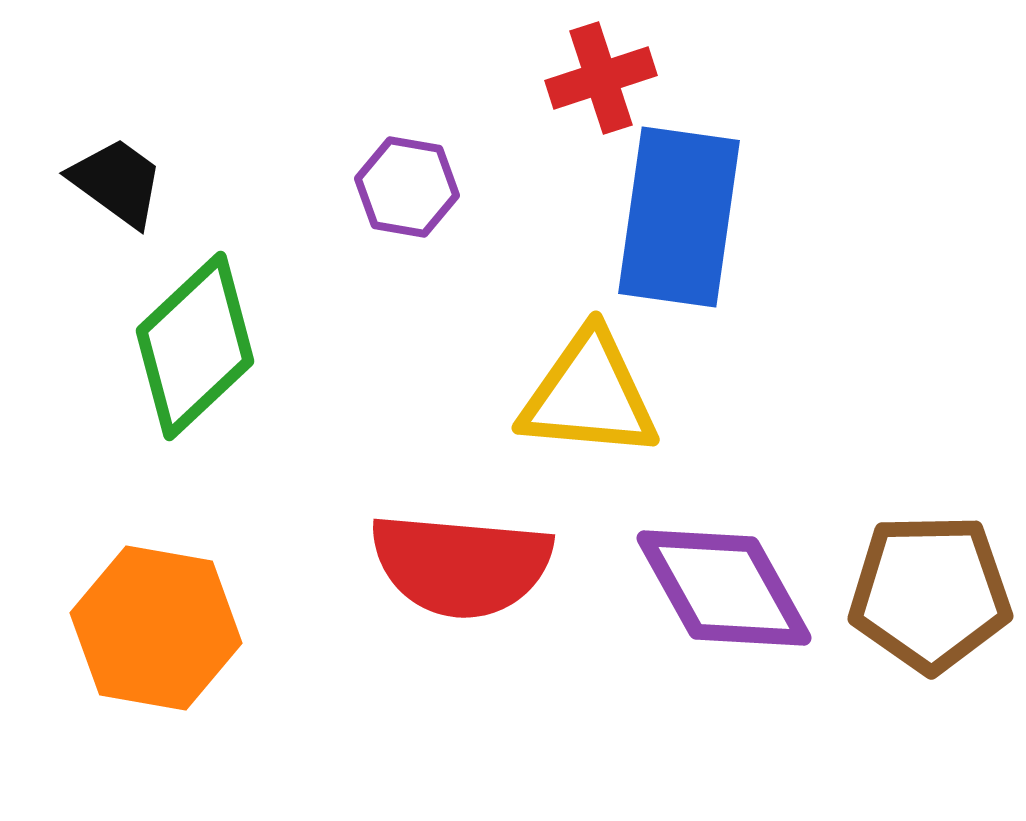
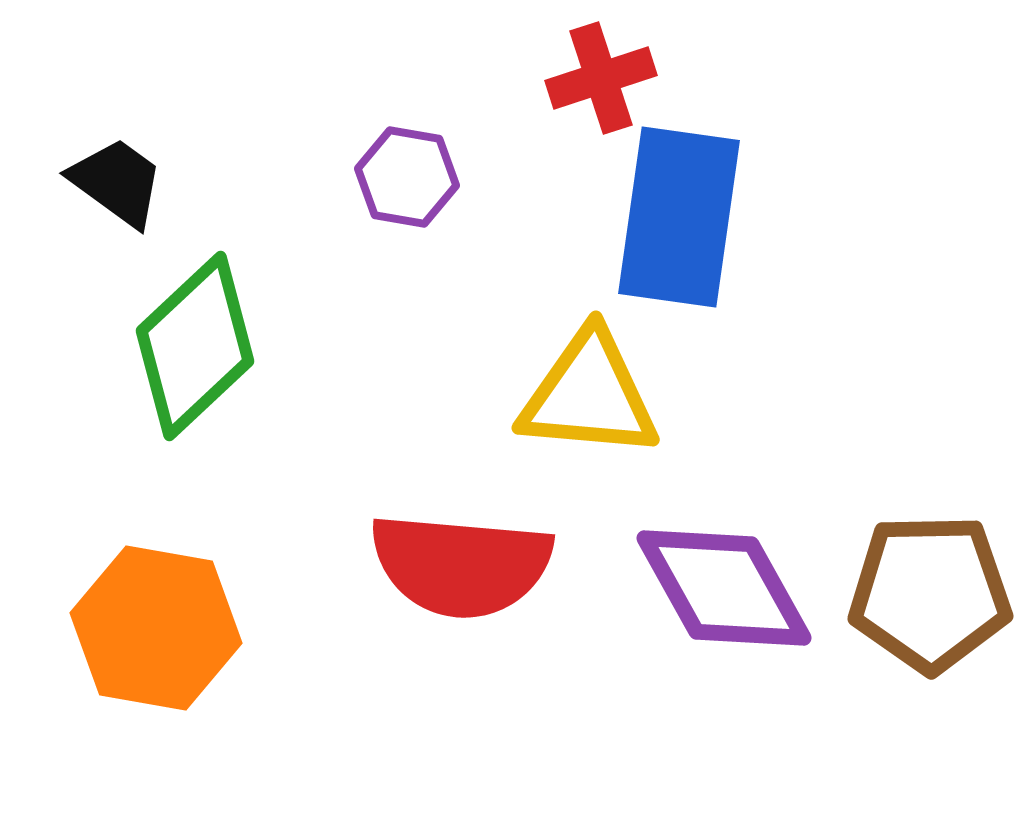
purple hexagon: moved 10 px up
